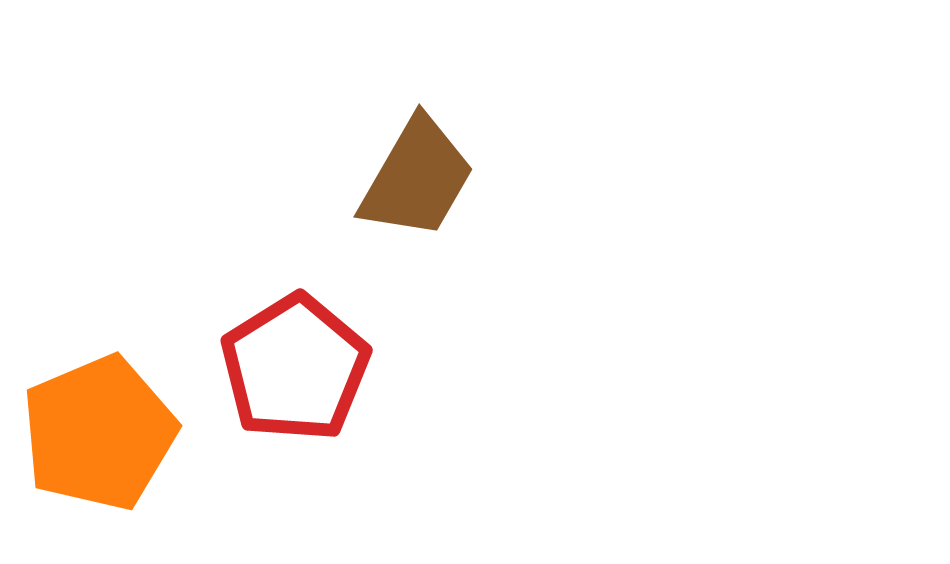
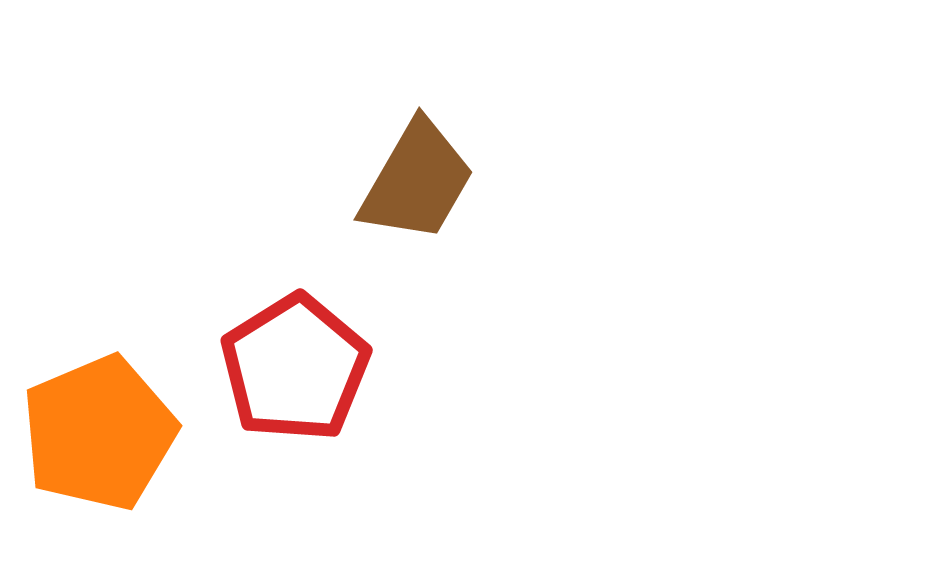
brown trapezoid: moved 3 px down
